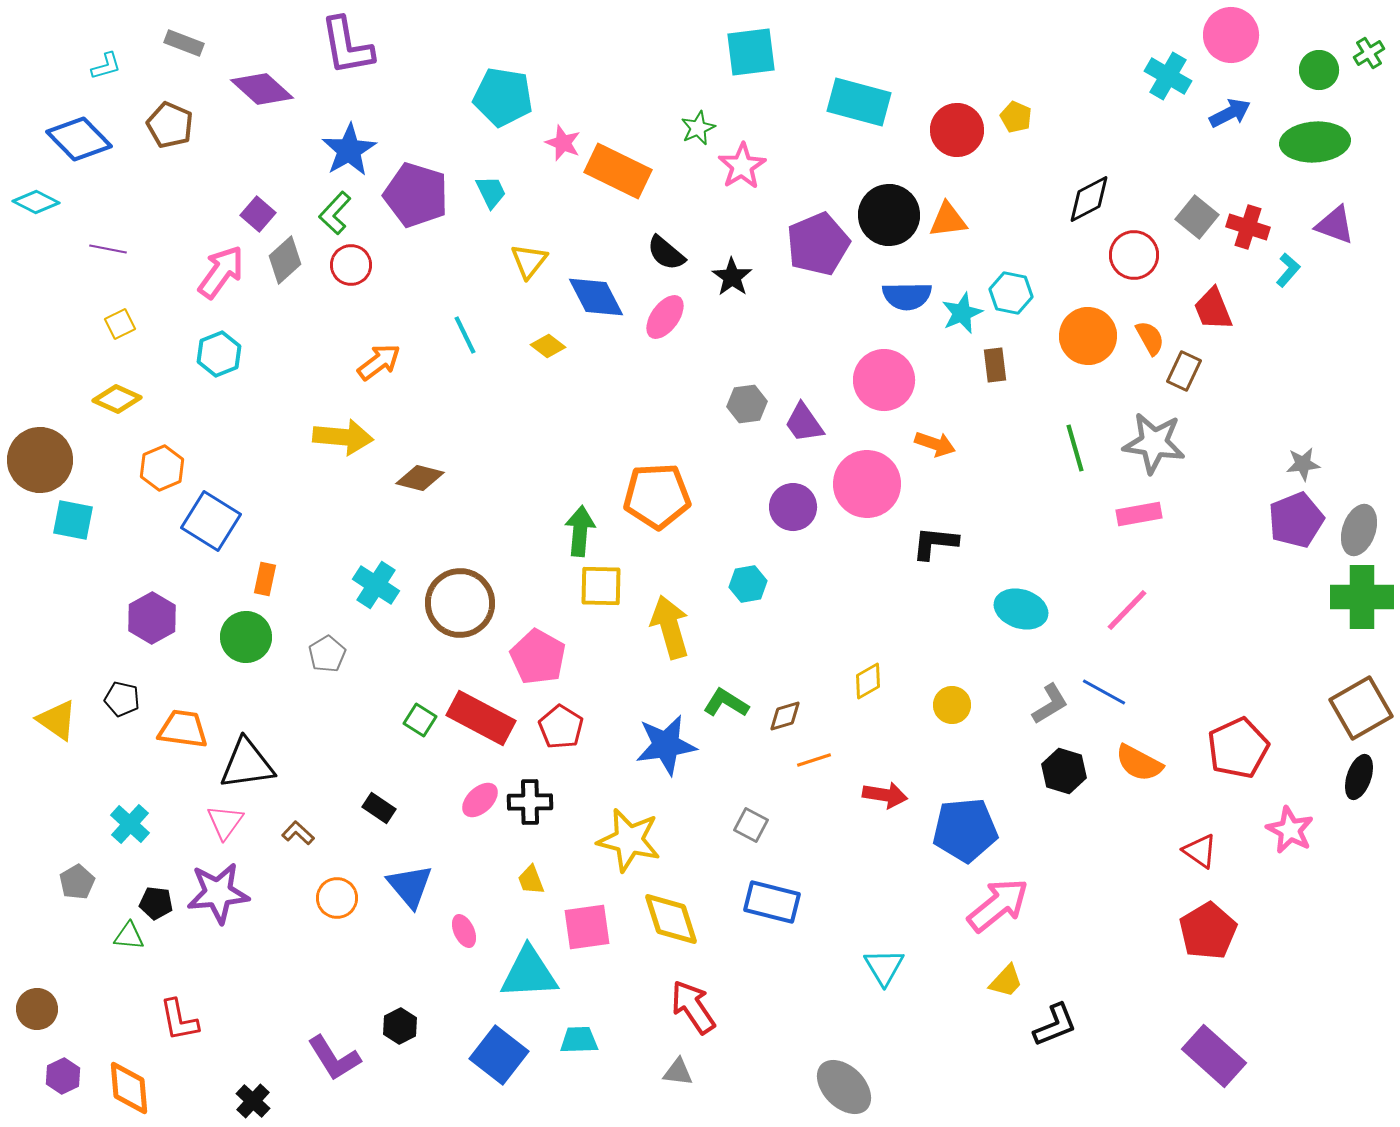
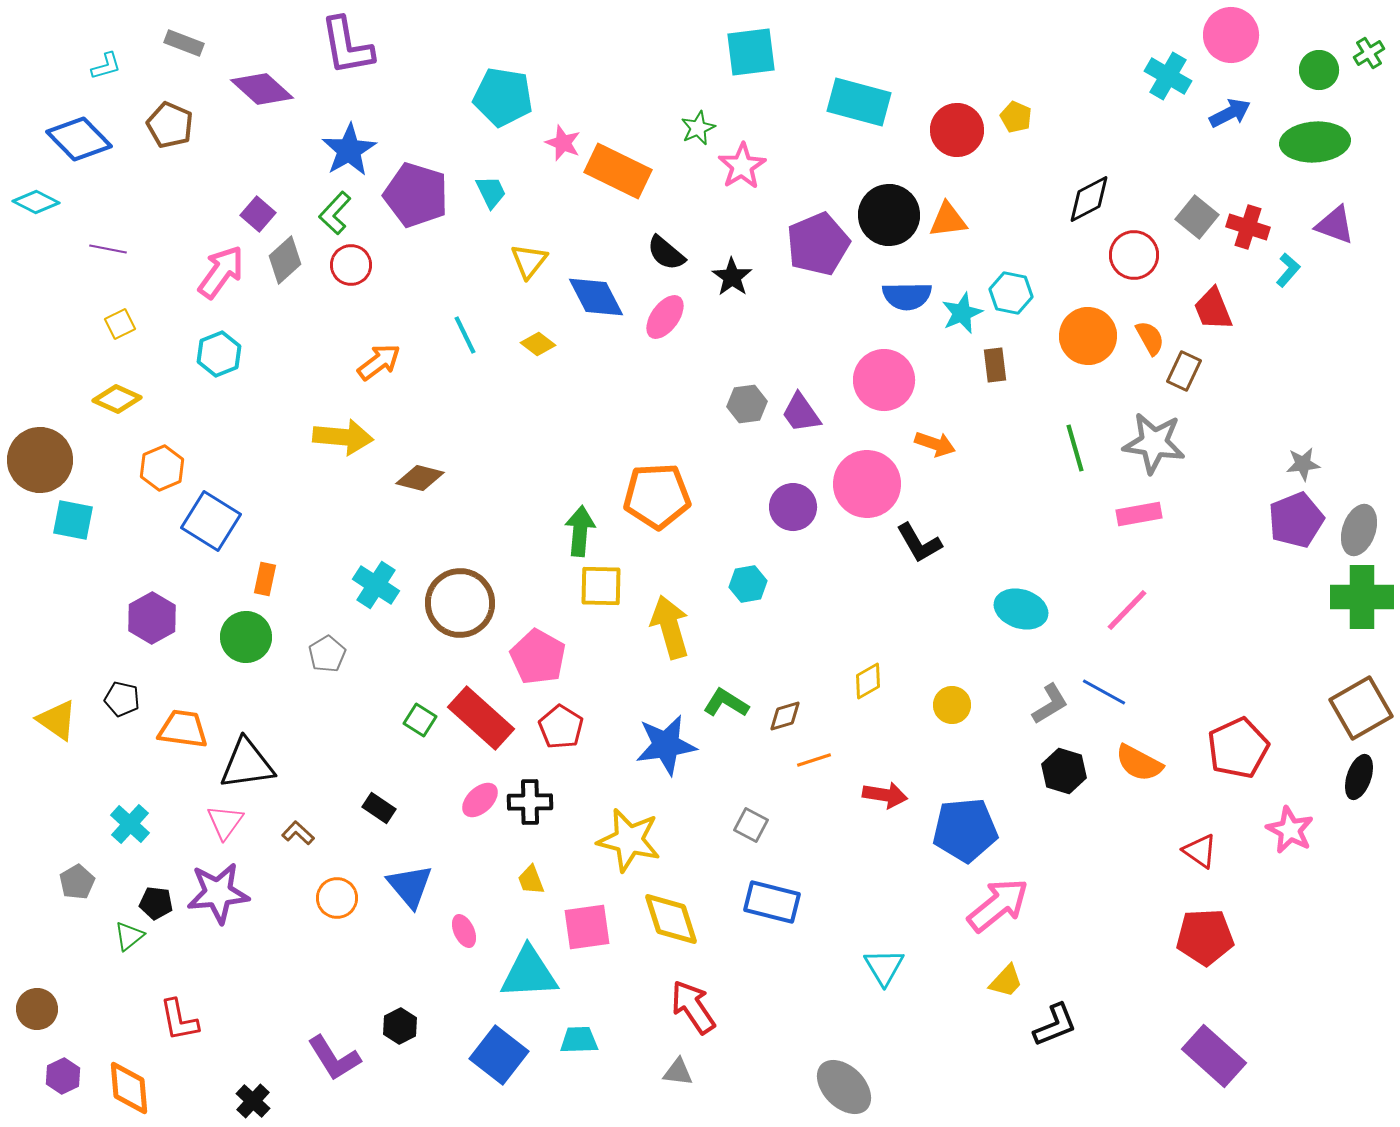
yellow diamond at (548, 346): moved 10 px left, 2 px up
purple trapezoid at (804, 423): moved 3 px left, 10 px up
black L-shape at (935, 543): moved 16 px left; rotated 126 degrees counterclockwise
red rectangle at (481, 718): rotated 14 degrees clockwise
red pentagon at (1208, 931): moved 3 px left, 6 px down; rotated 28 degrees clockwise
green triangle at (129, 936): rotated 44 degrees counterclockwise
